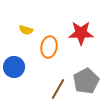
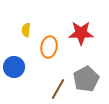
yellow semicircle: rotated 80 degrees clockwise
gray pentagon: moved 2 px up
